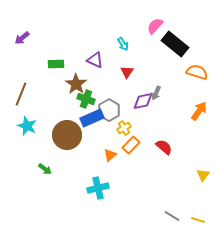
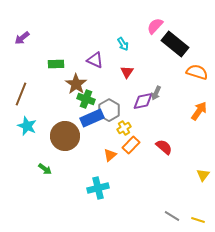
brown circle: moved 2 px left, 1 px down
